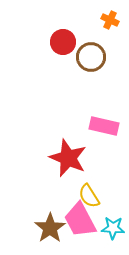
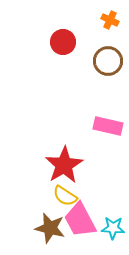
brown circle: moved 17 px right, 4 px down
pink rectangle: moved 4 px right
red star: moved 4 px left, 7 px down; rotated 18 degrees clockwise
yellow semicircle: moved 24 px left; rotated 25 degrees counterclockwise
brown star: rotated 24 degrees counterclockwise
